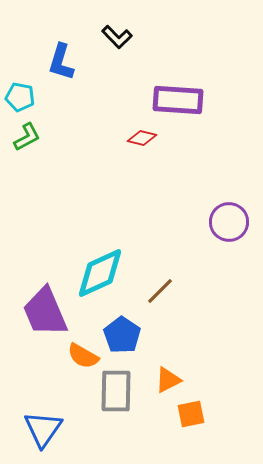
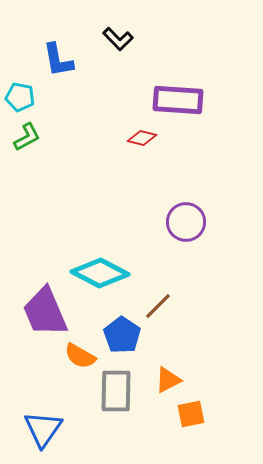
black L-shape: moved 1 px right, 2 px down
blue L-shape: moved 3 px left, 2 px up; rotated 27 degrees counterclockwise
purple circle: moved 43 px left
cyan diamond: rotated 52 degrees clockwise
brown line: moved 2 px left, 15 px down
orange semicircle: moved 3 px left
